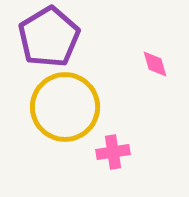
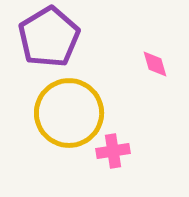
yellow circle: moved 4 px right, 6 px down
pink cross: moved 1 px up
